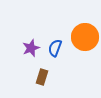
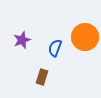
purple star: moved 9 px left, 8 px up
